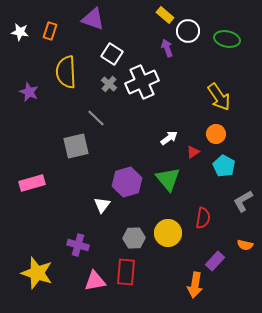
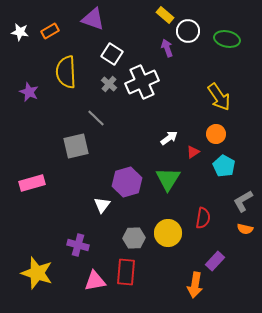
orange rectangle: rotated 42 degrees clockwise
green triangle: rotated 12 degrees clockwise
orange semicircle: moved 16 px up
